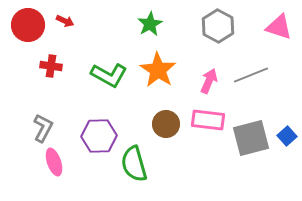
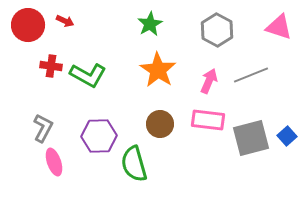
gray hexagon: moved 1 px left, 4 px down
green L-shape: moved 21 px left
brown circle: moved 6 px left
